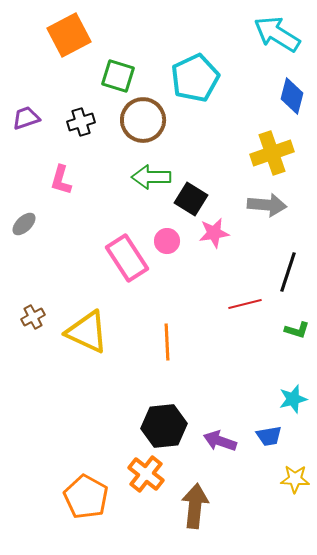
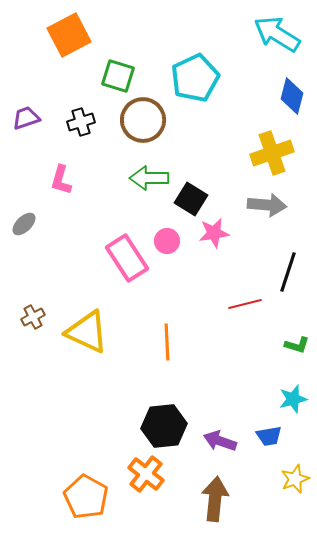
green arrow: moved 2 px left, 1 px down
green L-shape: moved 15 px down
yellow star: rotated 24 degrees counterclockwise
brown arrow: moved 20 px right, 7 px up
